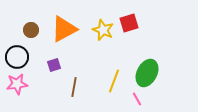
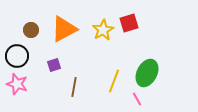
yellow star: rotated 20 degrees clockwise
black circle: moved 1 px up
pink star: rotated 25 degrees clockwise
